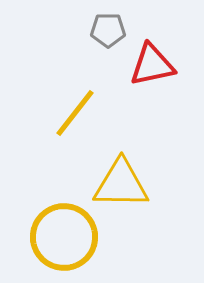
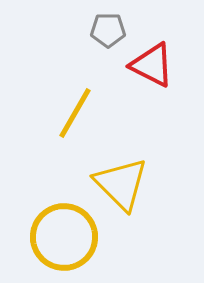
red triangle: rotated 39 degrees clockwise
yellow line: rotated 8 degrees counterclockwise
yellow triangle: rotated 44 degrees clockwise
